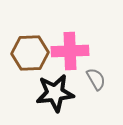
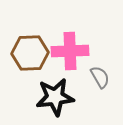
gray semicircle: moved 4 px right, 2 px up
black star: moved 4 px down
